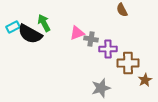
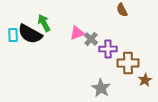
cyan rectangle: moved 8 px down; rotated 64 degrees counterclockwise
gray cross: rotated 32 degrees clockwise
gray star: rotated 24 degrees counterclockwise
